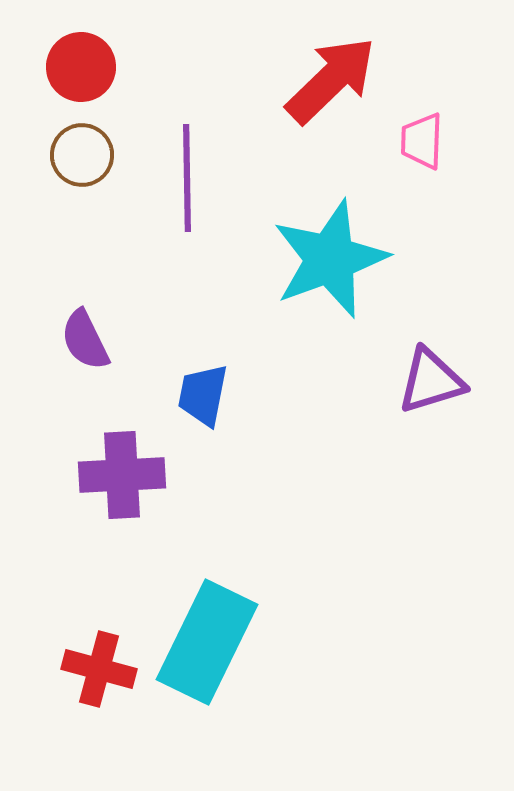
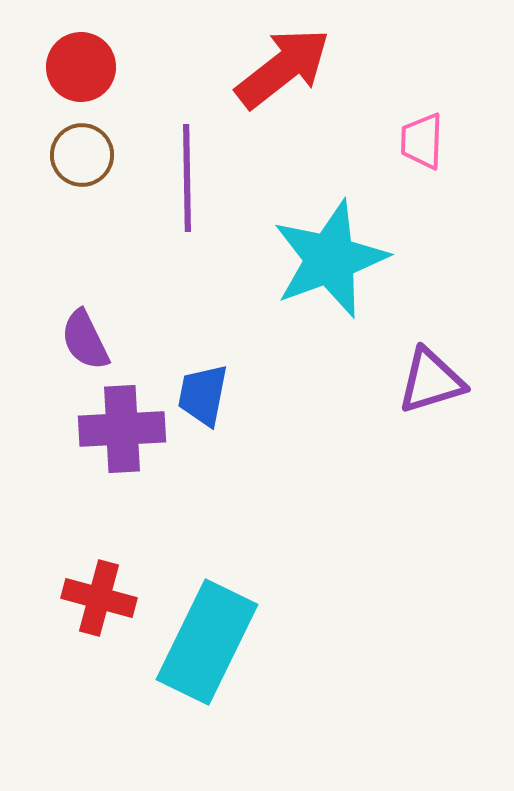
red arrow: moved 48 px left, 12 px up; rotated 6 degrees clockwise
purple cross: moved 46 px up
red cross: moved 71 px up
